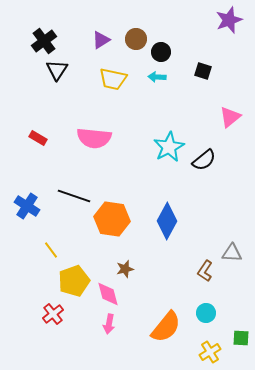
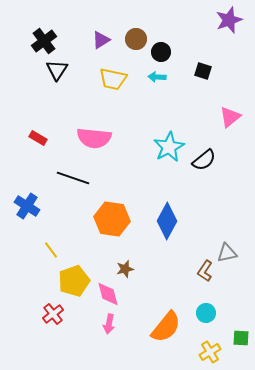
black line: moved 1 px left, 18 px up
gray triangle: moved 5 px left; rotated 15 degrees counterclockwise
